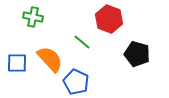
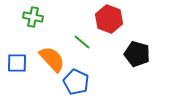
orange semicircle: moved 2 px right
